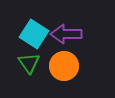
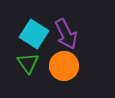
purple arrow: rotated 116 degrees counterclockwise
green triangle: moved 1 px left
